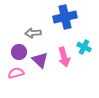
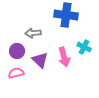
blue cross: moved 1 px right, 2 px up; rotated 20 degrees clockwise
purple circle: moved 2 px left, 1 px up
